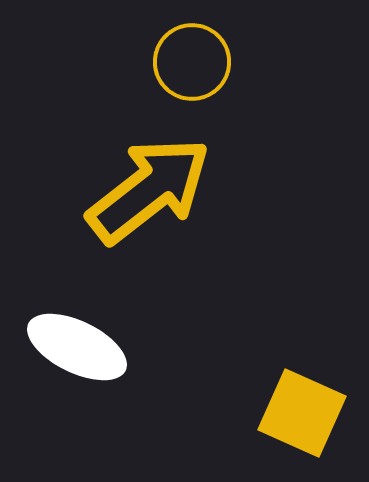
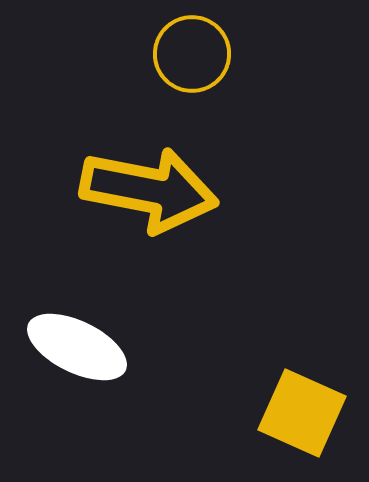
yellow circle: moved 8 px up
yellow arrow: rotated 49 degrees clockwise
